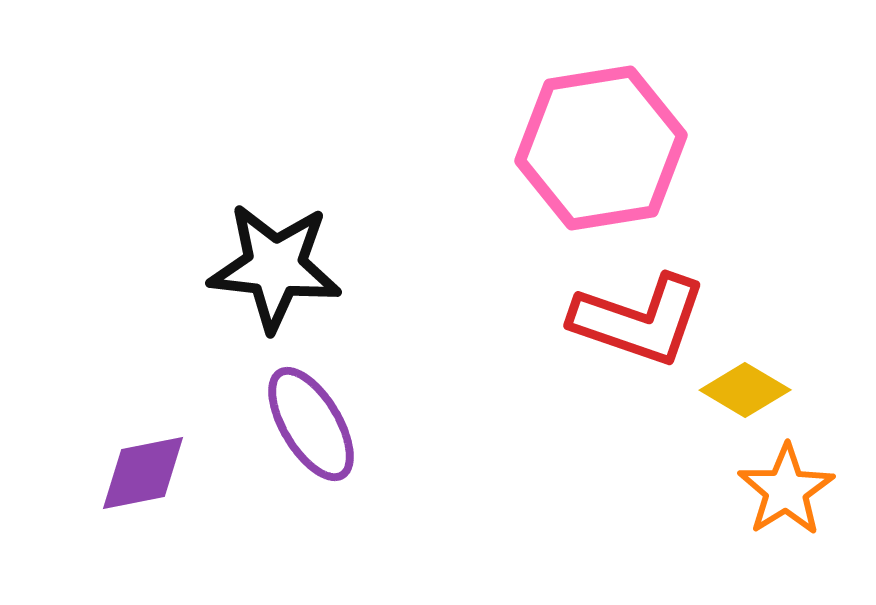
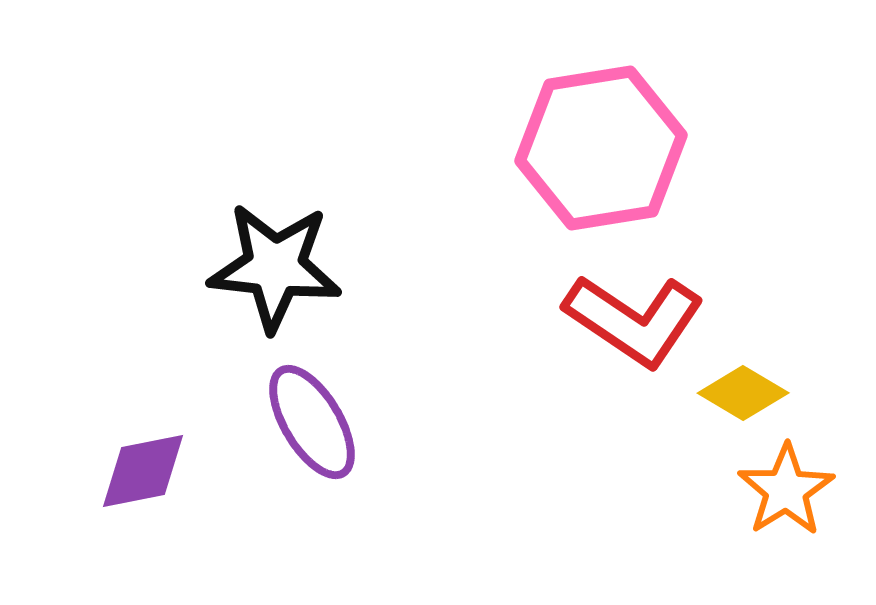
red L-shape: moved 5 px left; rotated 15 degrees clockwise
yellow diamond: moved 2 px left, 3 px down
purple ellipse: moved 1 px right, 2 px up
purple diamond: moved 2 px up
